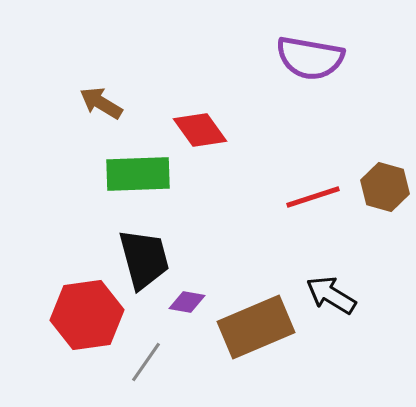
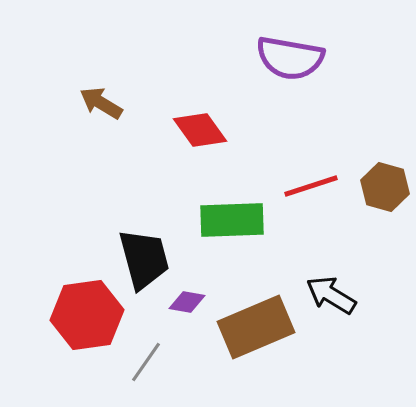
purple semicircle: moved 20 px left
green rectangle: moved 94 px right, 46 px down
red line: moved 2 px left, 11 px up
